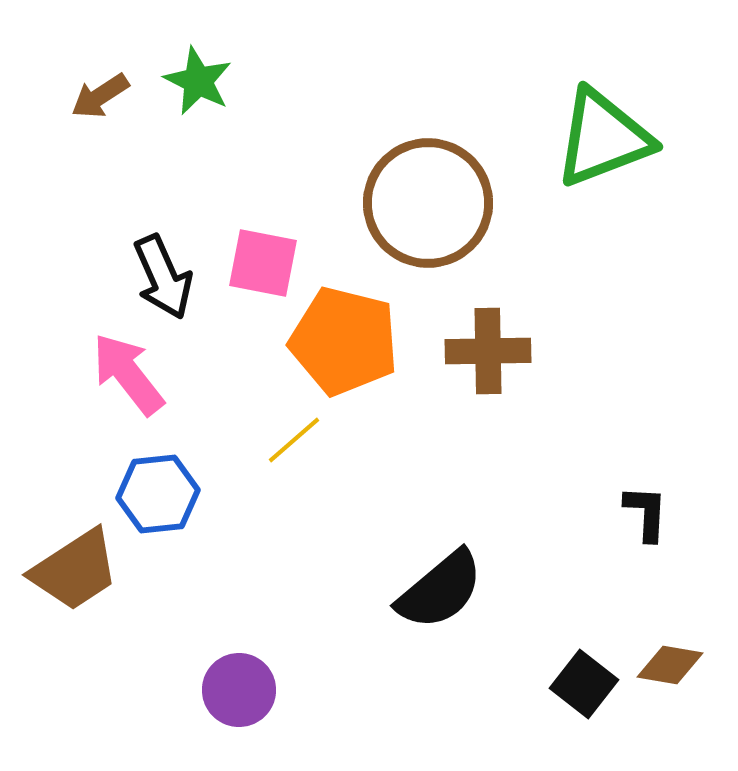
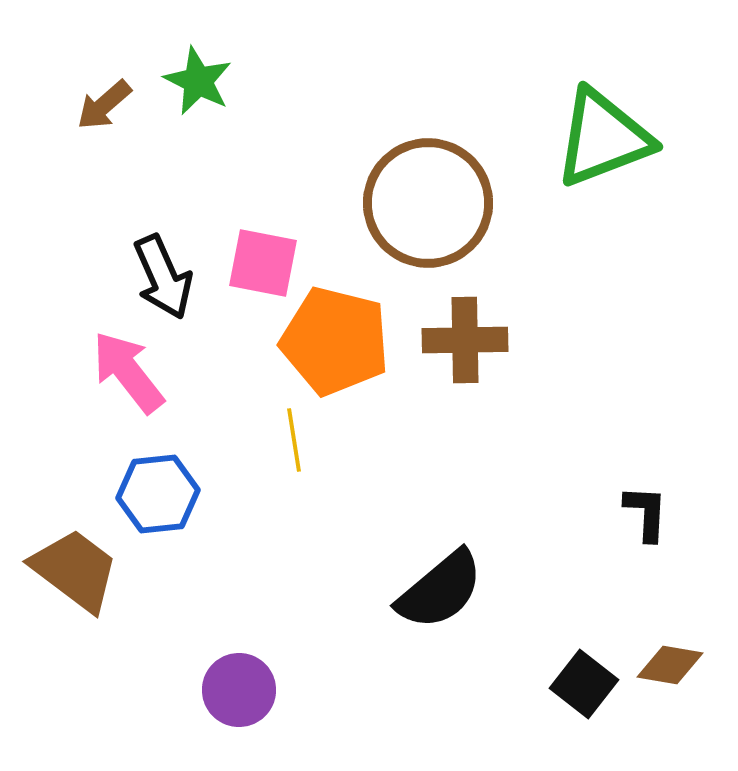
brown arrow: moved 4 px right, 9 px down; rotated 8 degrees counterclockwise
orange pentagon: moved 9 px left
brown cross: moved 23 px left, 11 px up
pink arrow: moved 2 px up
yellow line: rotated 58 degrees counterclockwise
brown trapezoid: rotated 110 degrees counterclockwise
